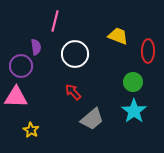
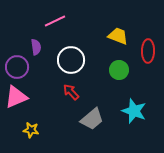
pink line: rotated 50 degrees clockwise
white circle: moved 4 px left, 6 px down
purple circle: moved 4 px left, 1 px down
green circle: moved 14 px left, 12 px up
red arrow: moved 2 px left
pink triangle: rotated 25 degrees counterclockwise
cyan star: rotated 15 degrees counterclockwise
yellow star: rotated 21 degrees counterclockwise
